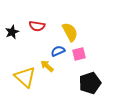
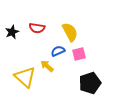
red semicircle: moved 2 px down
